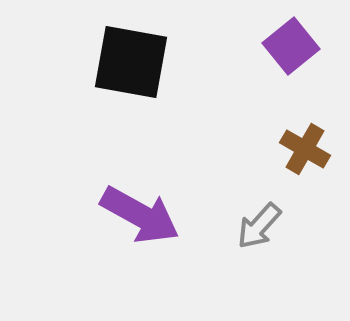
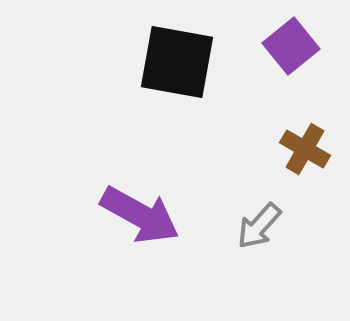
black square: moved 46 px right
